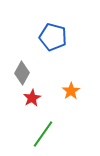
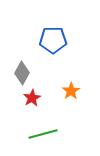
blue pentagon: moved 3 px down; rotated 16 degrees counterclockwise
green line: rotated 40 degrees clockwise
